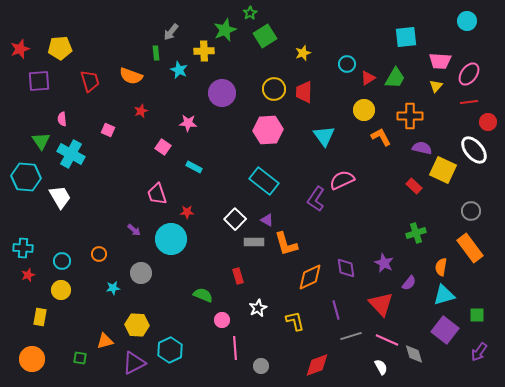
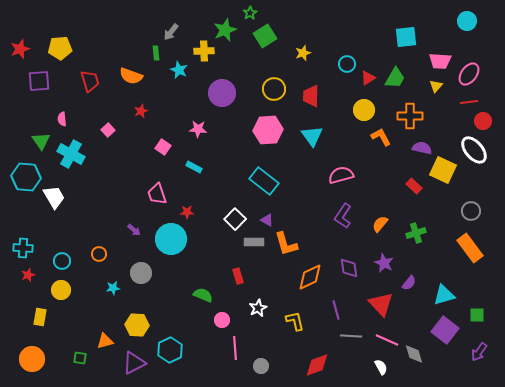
red trapezoid at (304, 92): moved 7 px right, 4 px down
red circle at (488, 122): moved 5 px left, 1 px up
pink star at (188, 123): moved 10 px right, 6 px down
pink square at (108, 130): rotated 24 degrees clockwise
cyan triangle at (324, 136): moved 12 px left
pink semicircle at (342, 180): moved 1 px left, 5 px up; rotated 10 degrees clockwise
white trapezoid at (60, 197): moved 6 px left
purple L-shape at (316, 199): moved 27 px right, 17 px down
orange semicircle at (441, 267): moved 61 px left, 43 px up; rotated 30 degrees clockwise
purple diamond at (346, 268): moved 3 px right
gray line at (351, 336): rotated 20 degrees clockwise
